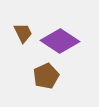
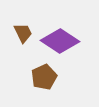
brown pentagon: moved 2 px left, 1 px down
